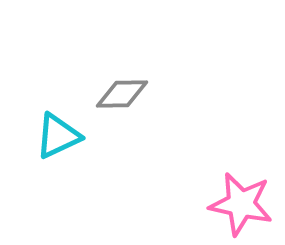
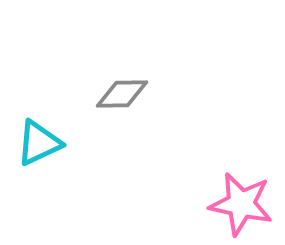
cyan triangle: moved 19 px left, 7 px down
